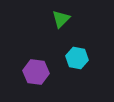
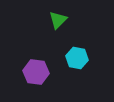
green triangle: moved 3 px left, 1 px down
